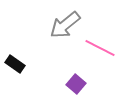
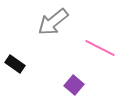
gray arrow: moved 12 px left, 3 px up
purple square: moved 2 px left, 1 px down
